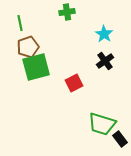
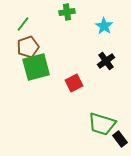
green line: moved 3 px right, 1 px down; rotated 49 degrees clockwise
cyan star: moved 8 px up
black cross: moved 1 px right
